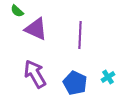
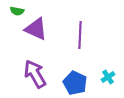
green semicircle: rotated 32 degrees counterclockwise
